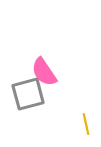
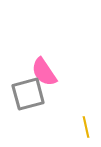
yellow line: moved 3 px down
